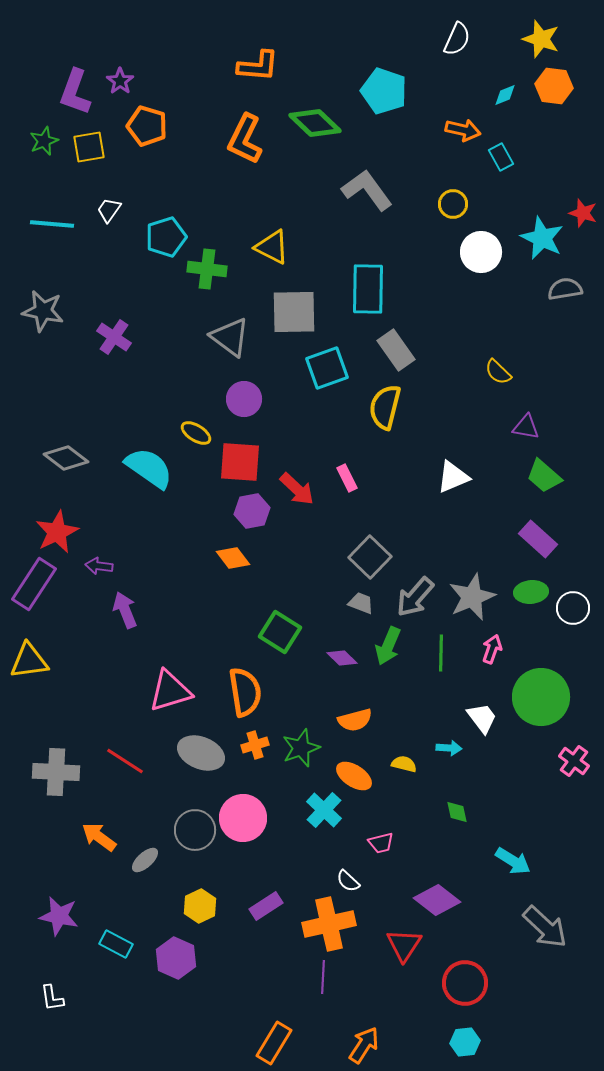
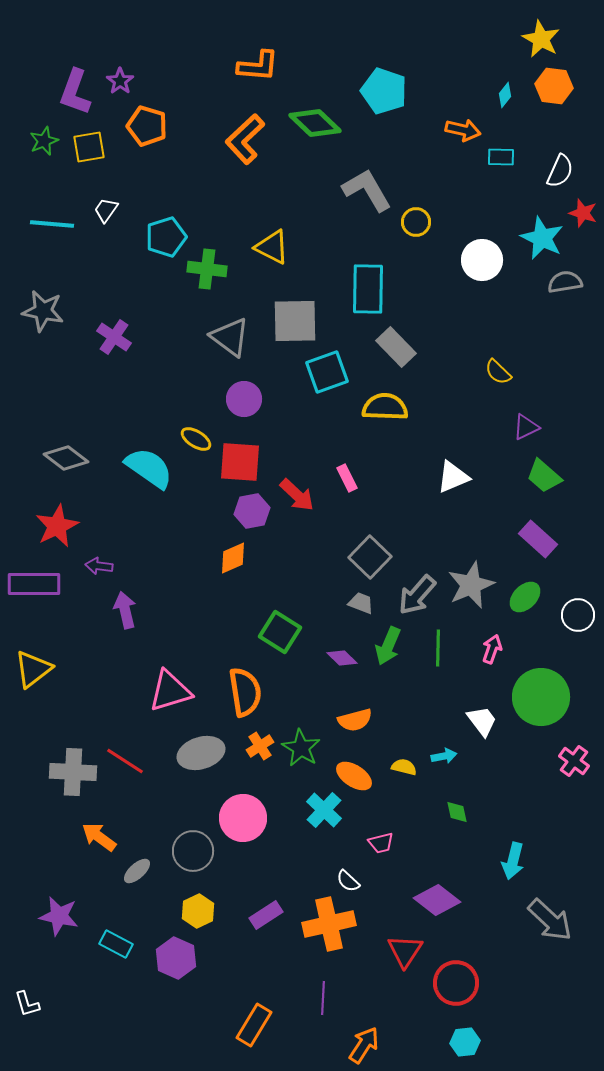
white semicircle at (457, 39): moved 103 px right, 132 px down
yellow star at (541, 39): rotated 9 degrees clockwise
cyan diamond at (505, 95): rotated 30 degrees counterclockwise
orange L-shape at (245, 139): rotated 21 degrees clockwise
cyan rectangle at (501, 157): rotated 60 degrees counterclockwise
gray L-shape at (367, 190): rotated 6 degrees clockwise
yellow circle at (453, 204): moved 37 px left, 18 px down
white trapezoid at (109, 210): moved 3 px left
white circle at (481, 252): moved 1 px right, 8 px down
gray semicircle at (565, 289): moved 7 px up
gray square at (294, 312): moved 1 px right, 9 px down
gray rectangle at (396, 350): moved 3 px up; rotated 9 degrees counterclockwise
cyan square at (327, 368): moved 4 px down
yellow semicircle at (385, 407): rotated 78 degrees clockwise
purple triangle at (526, 427): rotated 36 degrees counterclockwise
yellow ellipse at (196, 433): moved 6 px down
red arrow at (297, 489): moved 6 px down
red star at (57, 532): moved 6 px up
orange diamond at (233, 558): rotated 76 degrees counterclockwise
purple rectangle at (34, 584): rotated 57 degrees clockwise
green ellipse at (531, 592): moved 6 px left, 5 px down; rotated 40 degrees counterclockwise
gray arrow at (415, 597): moved 2 px right, 2 px up
gray star at (472, 597): moved 1 px left, 12 px up
white circle at (573, 608): moved 5 px right, 7 px down
purple arrow at (125, 610): rotated 9 degrees clockwise
green line at (441, 653): moved 3 px left, 5 px up
yellow triangle at (29, 661): moved 4 px right, 8 px down; rotated 30 degrees counterclockwise
white trapezoid at (482, 718): moved 3 px down
orange cross at (255, 745): moved 5 px right, 1 px down; rotated 16 degrees counterclockwise
green star at (301, 748): rotated 21 degrees counterclockwise
cyan arrow at (449, 748): moved 5 px left, 8 px down; rotated 15 degrees counterclockwise
gray ellipse at (201, 753): rotated 39 degrees counterclockwise
yellow semicircle at (404, 764): moved 3 px down
gray cross at (56, 772): moved 17 px right
gray circle at (195, 830): moved 2 px left, 21 px down
gray ellipse at (145, 860): moved 8 px left, 11 px down
cyan arrow at (513, 861): rotated 72 degrees clockwise
yellow hexagon at (200, 906): moved 2 px left, 5 px down
purple rectangle at (266, 906): moved 9 px down
gray arrow at (545, 927): moved 5 px right, 7 px up
red triangle at (404, 945): moved 1 px right, 6 px down
purple line at (323, 977): moved 21 px down
red circle at (465, 983): moved 9 px left
white L-shape at (52, 998): moved 25 px left, 6 px down; rotated 8 degrees counterclockwise
orange rectangle at (274, 1043): moved 20 px left, 18 px up
